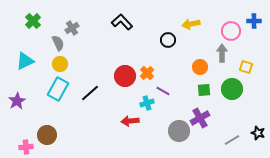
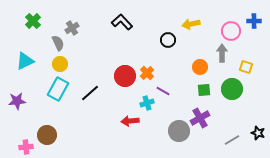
purple star: rotated 24 degrees clockwise
